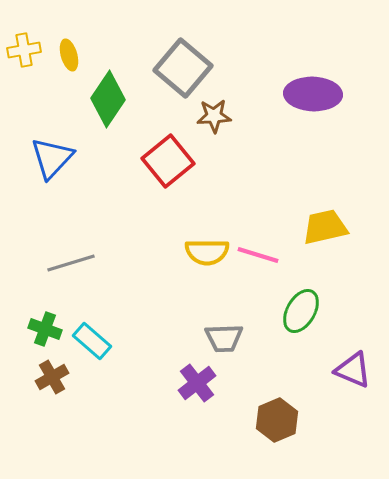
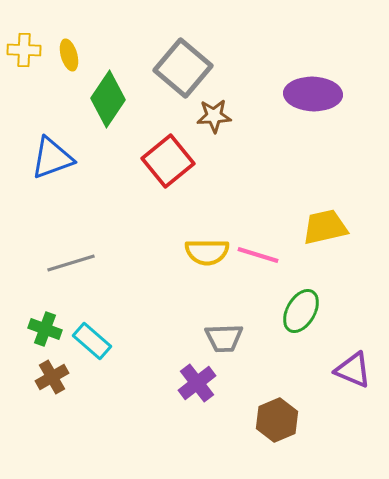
yellow cross: rotated 12 degrees clockwise
blue triangle: rotated 27 degrees clockwise
